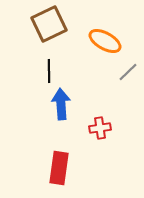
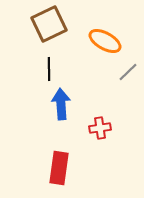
black line: moved 2 px up
